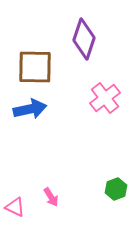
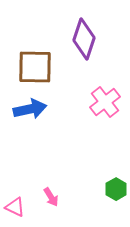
pink cross: moved 4 px down
green hexagon: rotated 10 degrees counterclockwise
